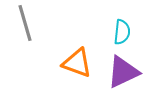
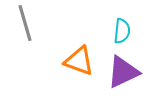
cyan semicircle: moved 1 px up
orange triangle: moved 2 px right, 2 px up
